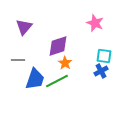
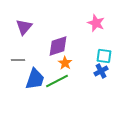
pink star: moved 1 px right
